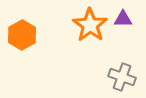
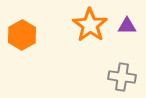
purple triangle: moved 4 px right, 7 px down
gray cross: rotated 12 degrees counterclockwise
